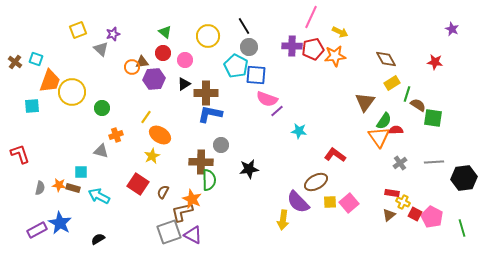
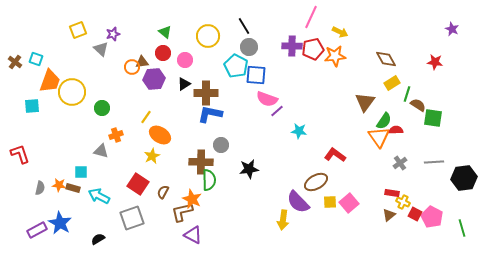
gray square at (169, 232): moved 37 px left, 14 px up
